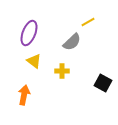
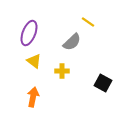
yellow line: rotated 64 degrees clockwise
orange arrow: moved 9 px right, 2 px down
